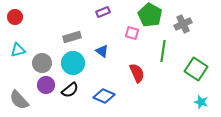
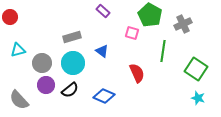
purple rectangle: moved 1 px up; rotated 64 degrees clockwise
red circle: moved 5 px left
cyan star: moved 3 px left, 4 px up
